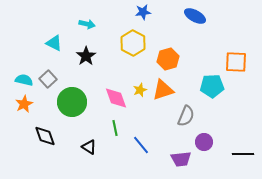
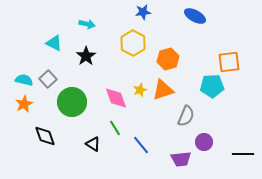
orange square: moved 7 px left; rotated 10 degrees counterclockwise
green line: rotated 21 degrees counterclockwise
black triangle: moved 4 px right, 3 px up
